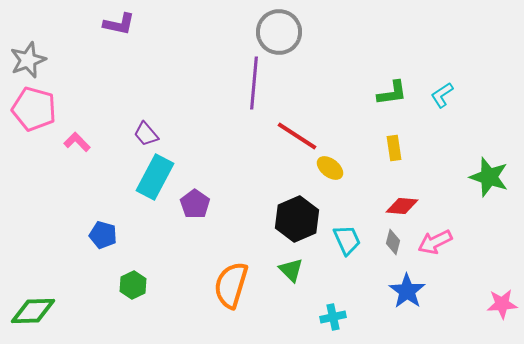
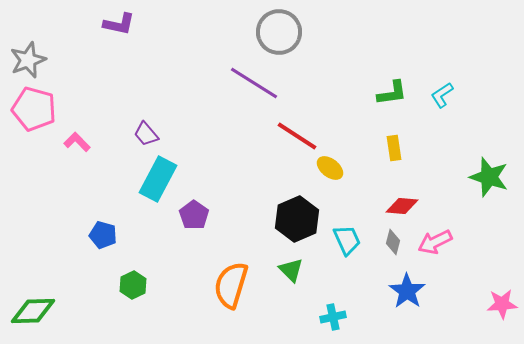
purple line: rotated 63 degrees counterclockwise
cyan rectangle: moved 3 px right, 2 px down
purple pentagon: moved 1 px left, 11 px down
